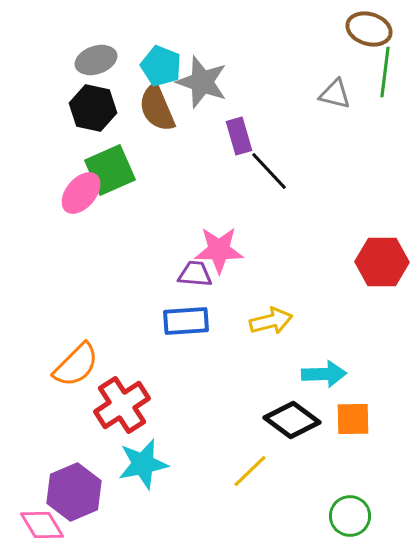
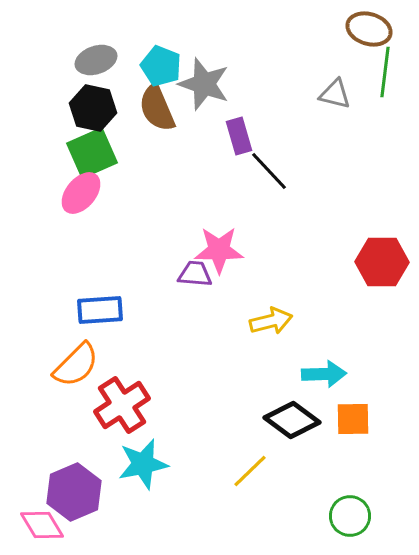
gray star: moved 2 px right, 2 px down
green square: moved 18 px left, 17 px up
blue rectangle: moved 86 px left, 11 px up
